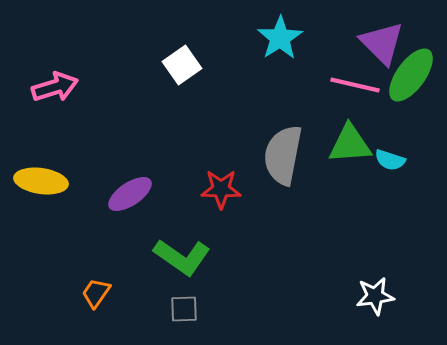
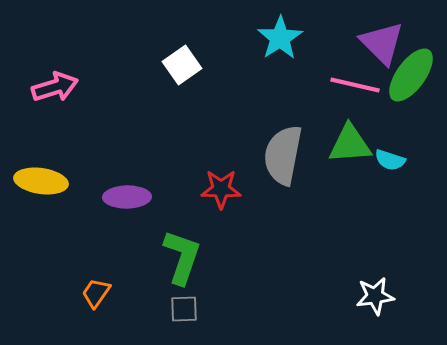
purple ellipse: moved 3 px left, 3 px down; rotated 33 degrees clockwise
green L-shape: rotated 106 degrees counterclockwise
